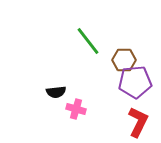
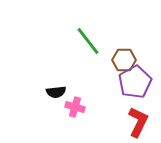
purple pentagon: rotated 24 degrees counterclockwise
pink cross: moved 1 px left, 2 px up
